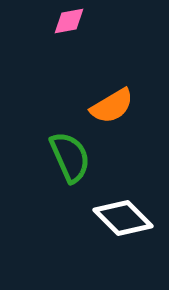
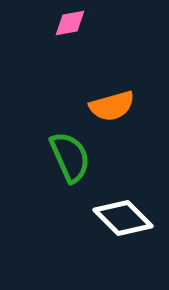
pink diamond: moved 1 px right, 2 px down
orange semicircle: rotated 15 degrees clockwise
